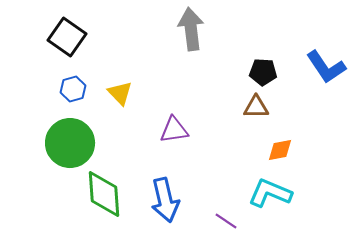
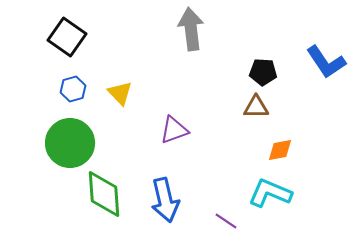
blue L-shape: moved 5 px up
purple triangle: rotated 12 degrees counterclockwise
